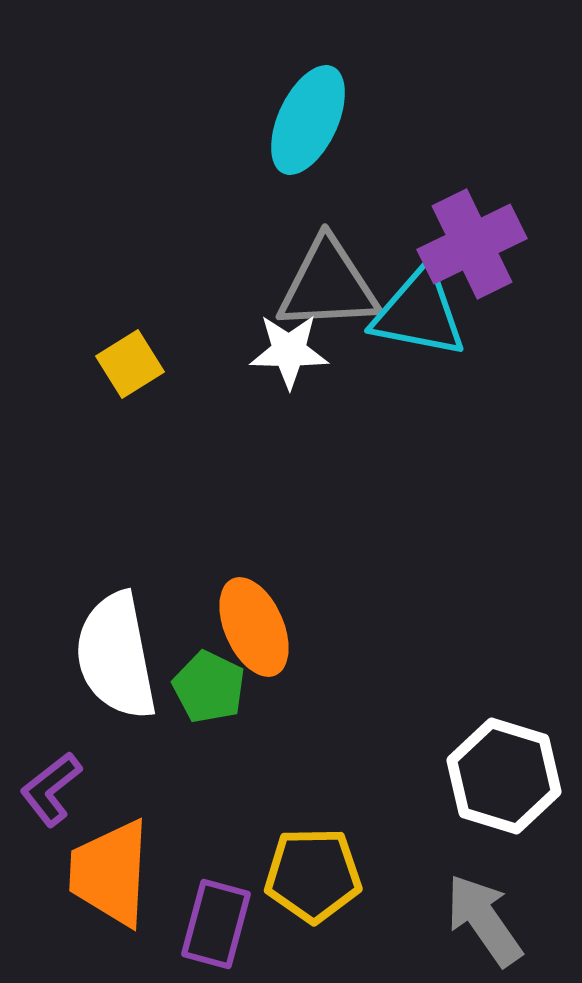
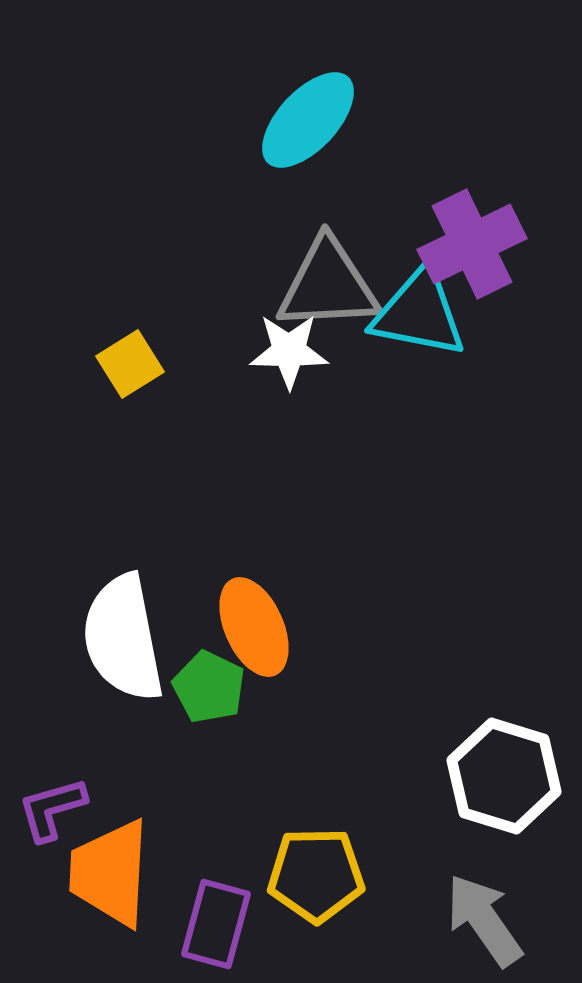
cyan ellipse: rotated 18 degrees clockwise
white semicircle: moved 7 px right, 18 px up
purple L-shape: moved 1 px right, 20 px down; rotated 22 degrees clockwise
yellow pentagon: moved 3 px right
